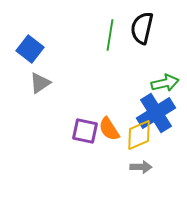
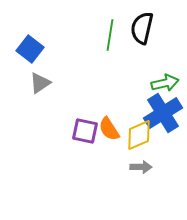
blue cross: moved 7 px right
